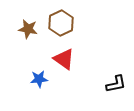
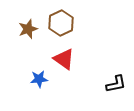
brown star: rotated 30 degrees counterclockwise
